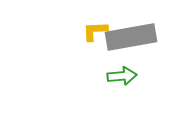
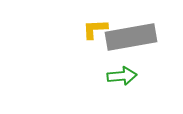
yellow L-shape: moved 2 px up
